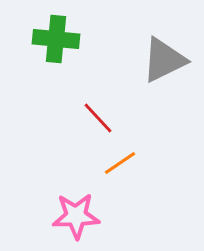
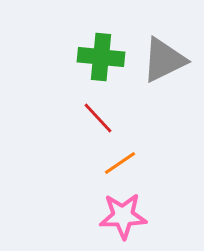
green cross: moved 45 px right, 18 px down
pink star: moved 47 px right
